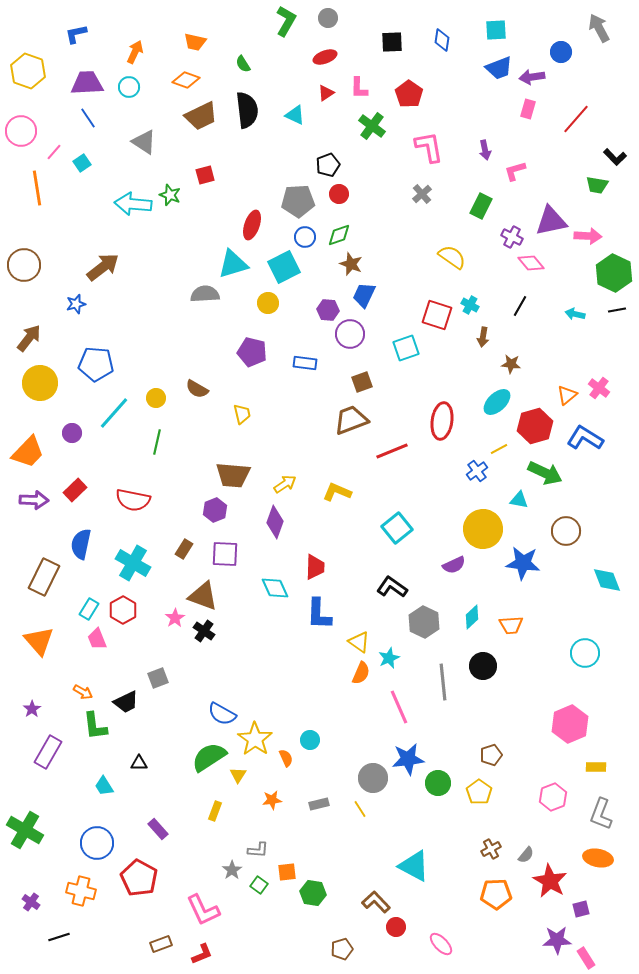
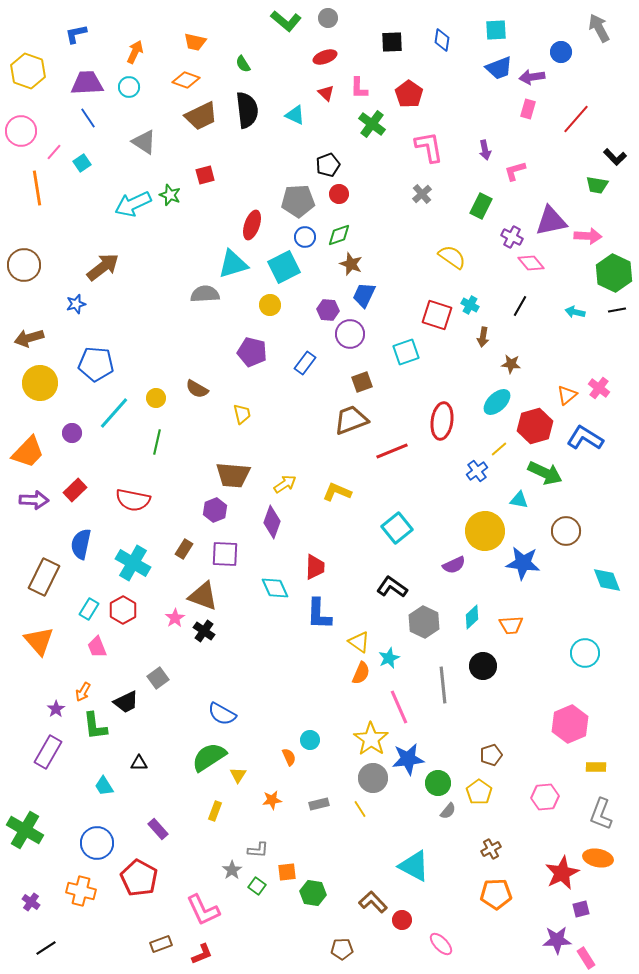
green L-shape at (286, 21): rotated 100 degrees clockwise
red triangle at (326, 93): rotated 42 degrees counterclockwise
green cross at (372, 126): moved 2 px up
cyan arrow at (133, 204): rotated 30 degrees counterclockwise
yellow circle at (268, 303): moved 2 px right, 2 px down
cyan arrow at (575, 314): moved 2 px up
brown arrow at (29, 338): rotated 144 degrees counterclockwise
cyan square at (406, 348): moved 4 px down
blue rectangle at (305, 363): rotated 60 degrees counterclockwise
yellow line at (499, 449): rotated 12 degrees counterclockwise
purple diamond at (275, 522): moved 3 px left
yellow circle at (483, 529): moved 2 px right, 2 px down
pink trapezoid at (97, 639): moved 8 px down
gray square at (158, 678): rotated 15 degrees counterclockwise
gray line at (443, 682): moved 3 px down
orange arrow at (83, 692): rotated 90 degrees clockwise
purple star at (32, 709): moved 24 px right
yellow star at (255, 739): moved 116 px right
orange semicircle at (286, 758): moved 3 px right, 1 px up
pink hexagon at (553, 797): moved 8 px left; rotated 16 degrees clockwise
gray semicircle at (526, 855): moved 78 px left, 44 px up
red star at (550, 881): moved 12 px right, 8 px up; rotated 16 degrees clockwise
green square at (259, 885): moved 2 px left, 1 px down
brown L-shape at (376, 902): moved 3 px left
red circle at (396, 927): moved 6 px right, 7 px up
black line at (59, 937): moved 13 px left, 11 px down; rotated 15 degrees counterclockwise
brown pentagon at (342, 949): rotated 15 degrees clockwise
